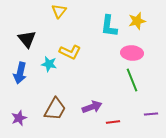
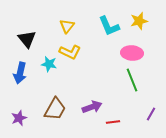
yellow triangle: moved 8 px right, 15 px down
yellow star: moved 2 px right
cyan L-shape: rotated 30 degrees counterclockwise
purple line: rotated 56 degrees counterclockwise
